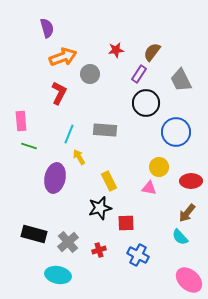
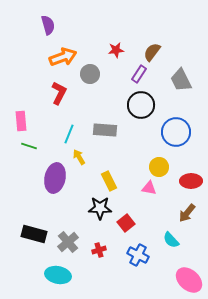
purple semicircle: moved 1 px right, 3 px up
black circle: moved 5 px left, 2 px down
black star: rotated 15 degrees clockwise
red square: rotated 36 degrees counterclockwise
cyan semicircle: moved 9 px left, 3 px down
